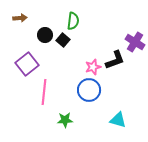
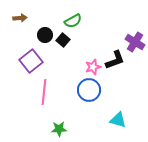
green semicircle: rotated 54 degrees clockwise
purple square: moved 4 px right, 3 px up
green star: moved 6 px left, 9 px down
